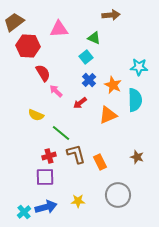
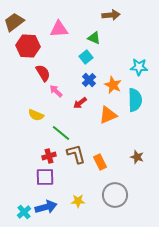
gray circle: moved 3 px left
